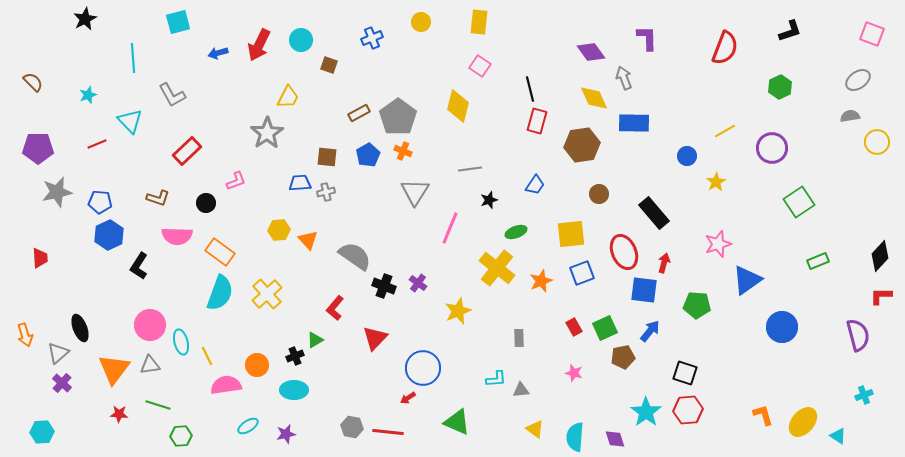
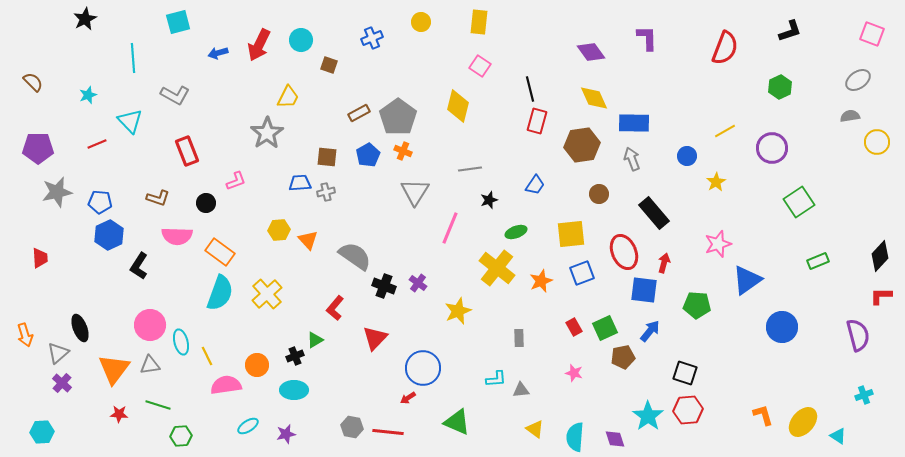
gray arrow at (624, 78): moved 8 px right, 81 px down
gray L-shape at (172, 95): moved 3 px right; rotated 32 degrees counterclockwise
red rectangle at (187, 151): rotated 68 degrees counterclockwise
cyan star at (646, 412): moved 2 px right, 4 px down
